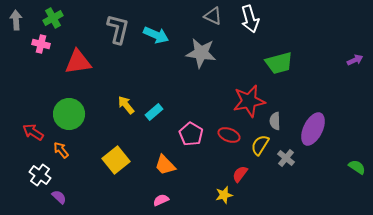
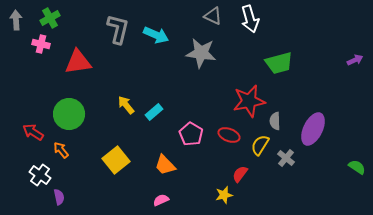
green cross: moved 3 px left
purple semicircle: rotated 35 degrees clockwise
